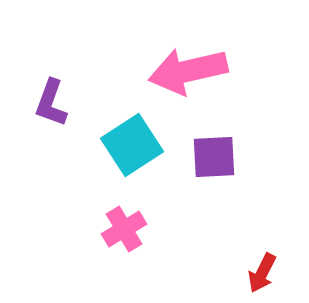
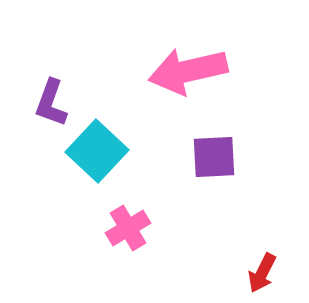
cyan square: moved 35 px left, 6 px down; rotated 14 degrees counterclockwise
pink cross: moved 4 px right, 1 px up
